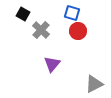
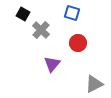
red circle: moved 12 px down
